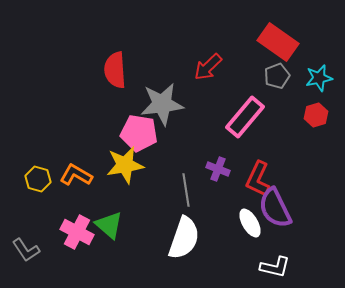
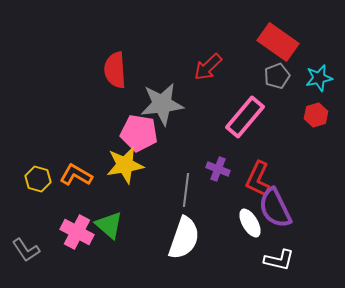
gray line: rotated 16 degrees clockwise
white L-shape: moved 4 px right, 7 px up
